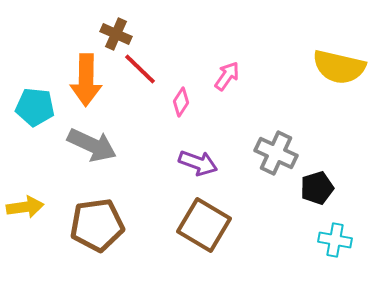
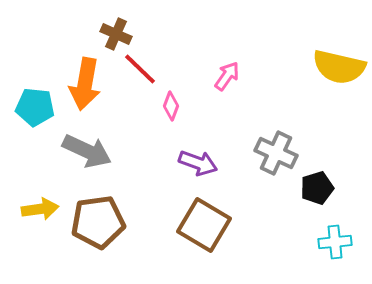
orange arrow: moved 1 px left, 4 px down; rotated 9 degrees clockwise
pink diamond: moved 10 px left, 4 px down; rotated 12 degrees counterclockwise
gray arrow: moved 5 px left, 6 px down
yellow arrow: moved 15 px right, 2 px down
brown pentagon: moved 1 px right, 3 px up
cyan cross: moved 2 px down; rotated 16 degrees counterclockwise
